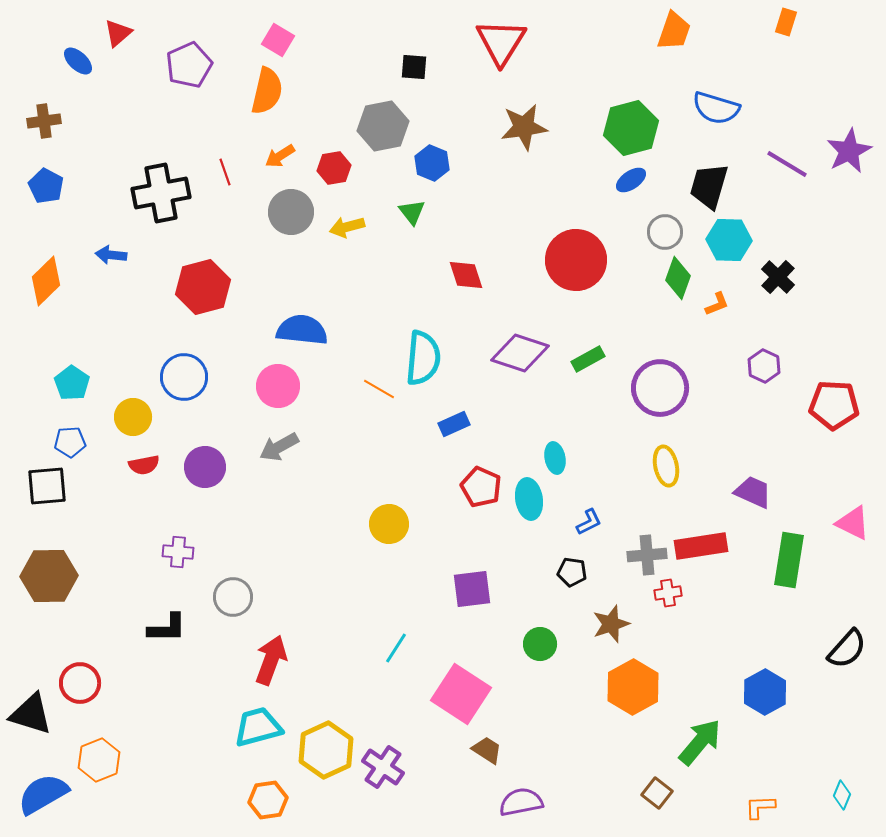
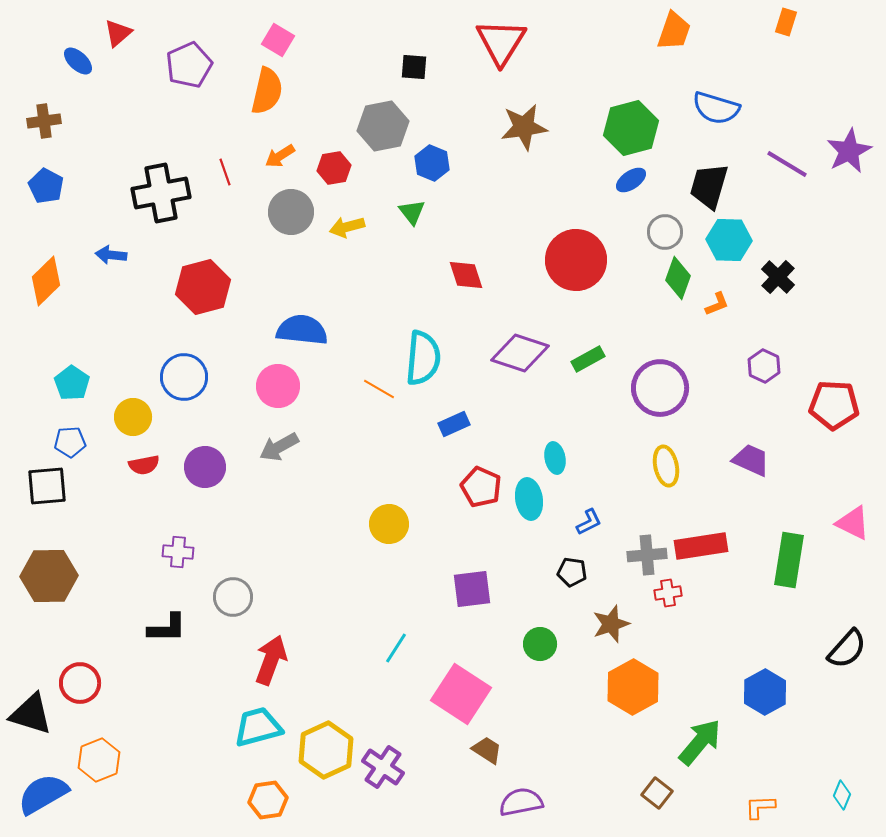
purple trapezoid at (753, 492): moved 2 px left, 32 px up
